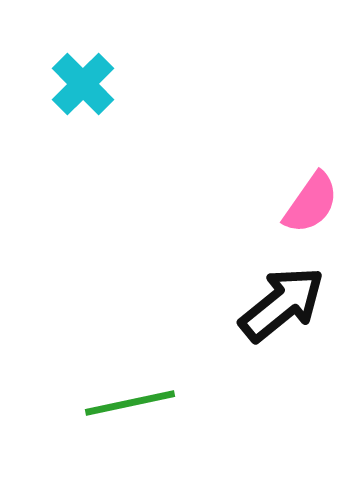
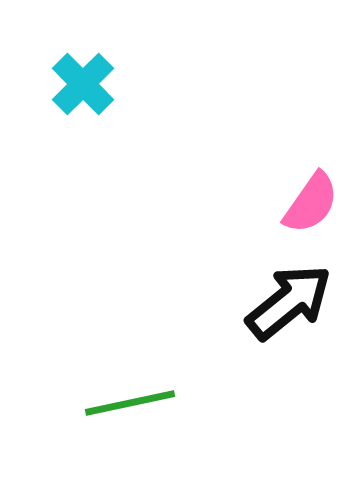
black arrow: moved 7 px right, 2 px up
